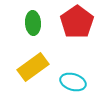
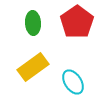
cyan ellipse: rotated 40 degrees clockwise
